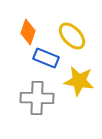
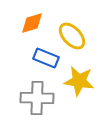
orange diamond: moved 4 px right, 9 px up; rotated 55 degrees clockwise
